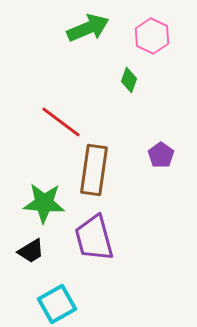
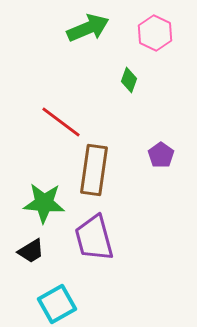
pink hexagon: moved 3 px right, 3 px up
